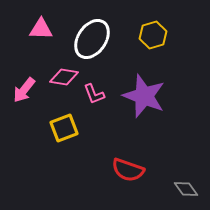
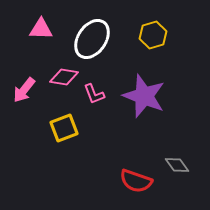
red semicircle: moved 8 px right, 11 px down
gray diamond: moved 9 px left, 24 px up
